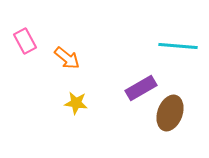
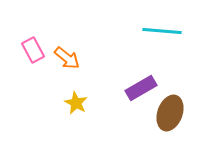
pink rectangle: moved 8 px right, 9 px down
cyan line: moved 16 px left, 15 px up
yellow star: rotated 20 degrees clockwise
